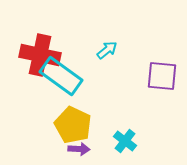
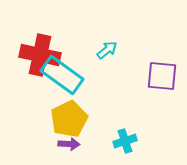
cyan rectangle: moved 1 px right, 1 px up
yellow pentagon: moved 4 px left, 6 px up; rotated 21 degrees clockwise
cyan cross: rotated 35 degrees clockwise
purple arrow: moved 10 px left, 5 px up
